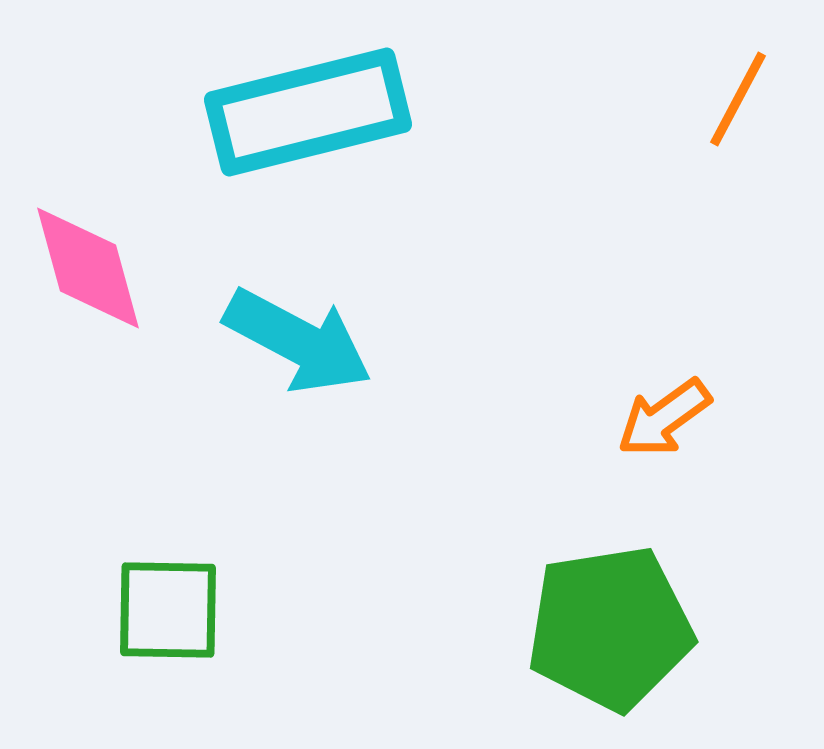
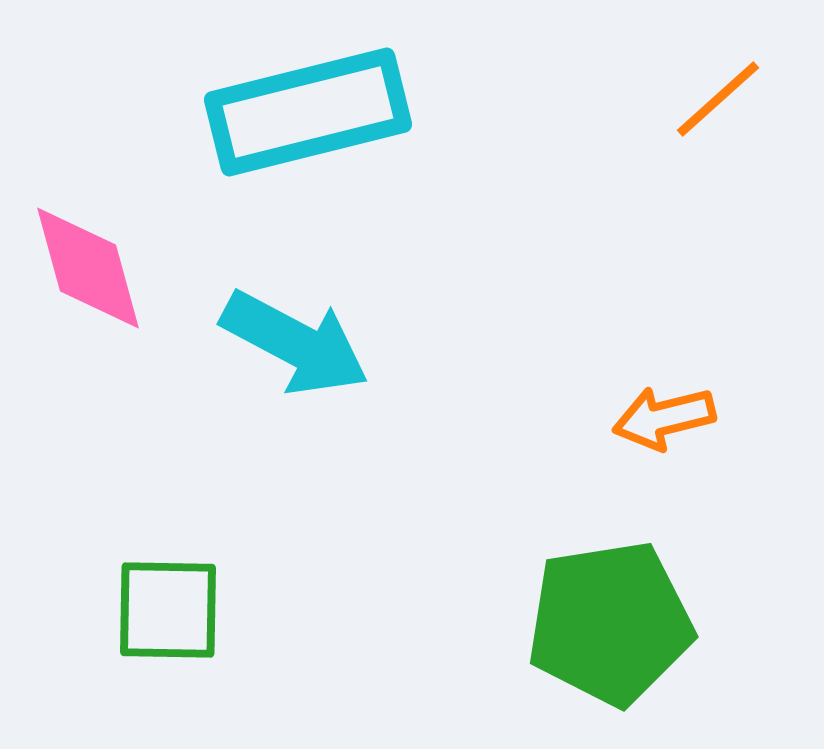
orange line: moved 20 px left; rotated 20 degrees clockwise
cyan arrow: moved 3 px left, 2 px down
orange arrow: rotated 22 degrees clockwise
green pentagon: moved 5 px up
